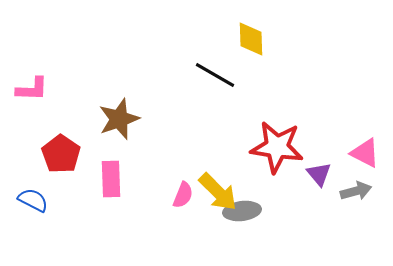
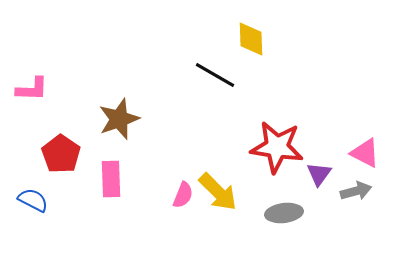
purple triangle: rotated 16 degrees clockwise
gray ellipse: moved 42 px right, 2 px down
